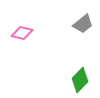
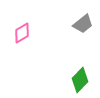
pink diamond: rotated 45 degrees counterclockwise
